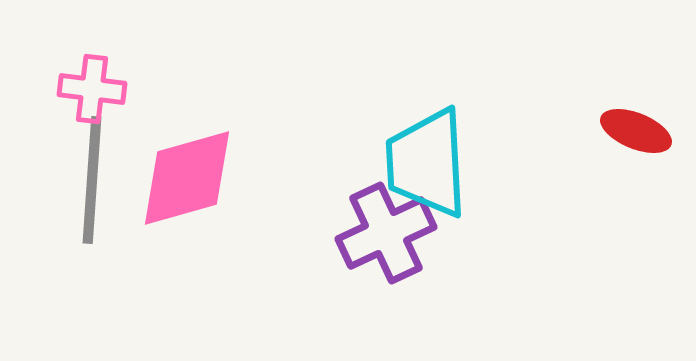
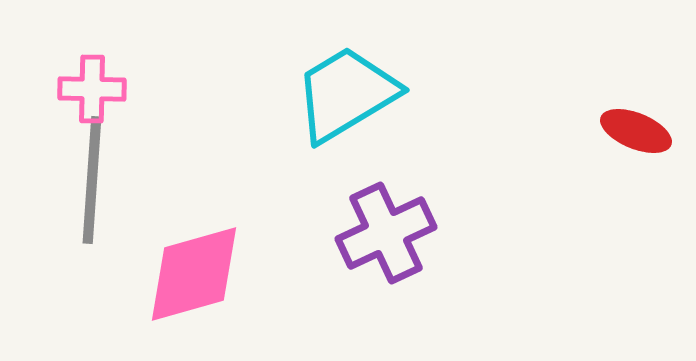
pink cross: rotated 6 degrees counterclockwise
cyan trapezoid: moved 81 px left, 69 px up; rotated 62 degrees clockwise
pink diamond: moved 7 px right, 96 px down
